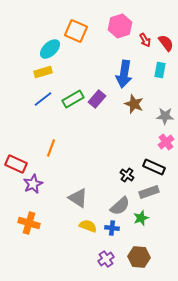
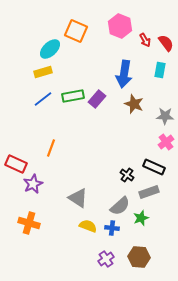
pink hexagon: rotated 20 degrees counterclockwise
green rectangle: moved 3 px up; rotated 20 degrees clockwise
